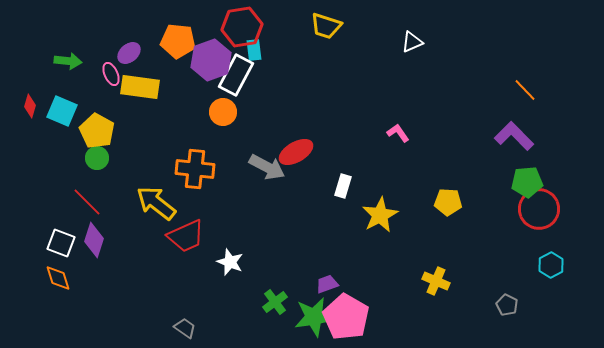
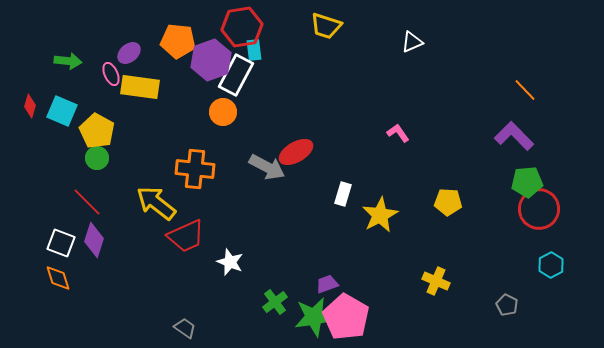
white rectangle at (343, 186): moved 8 px down
